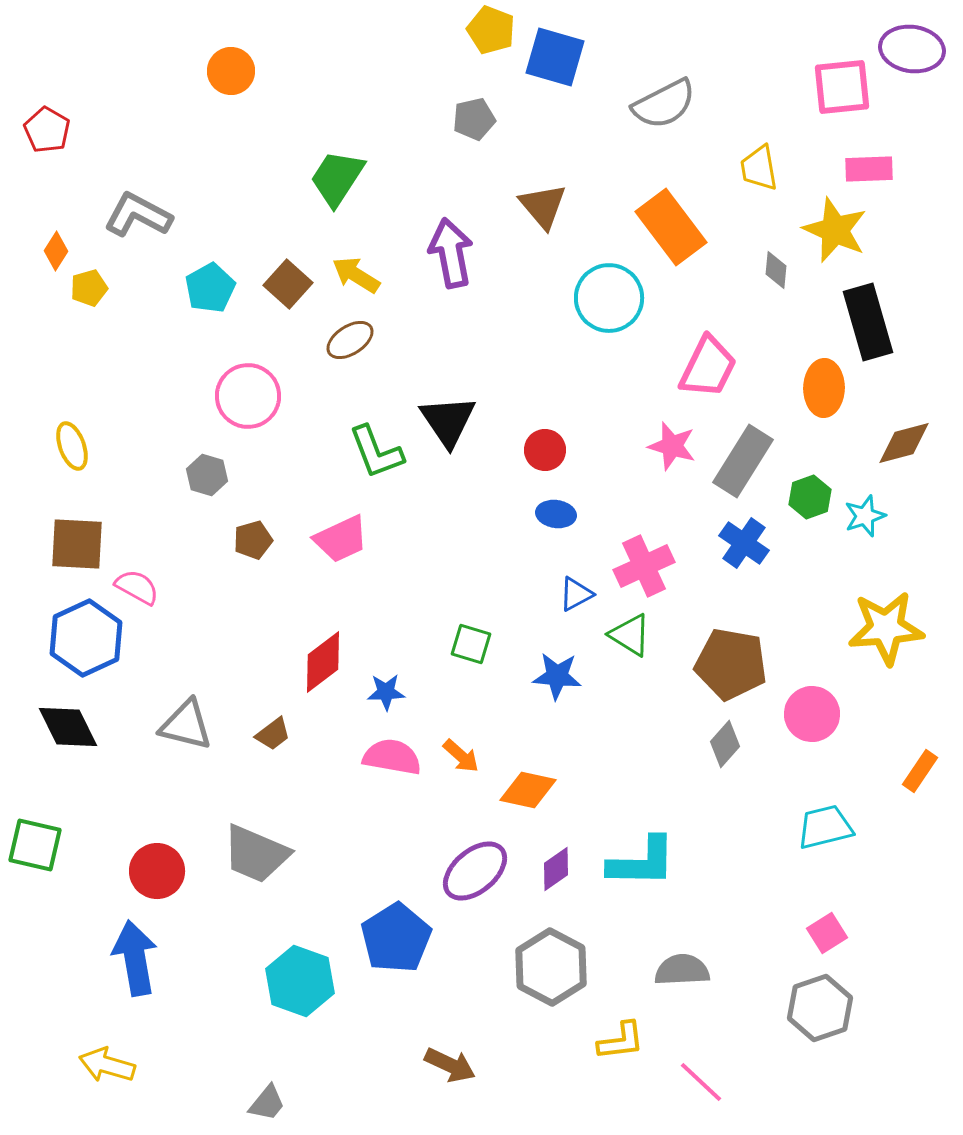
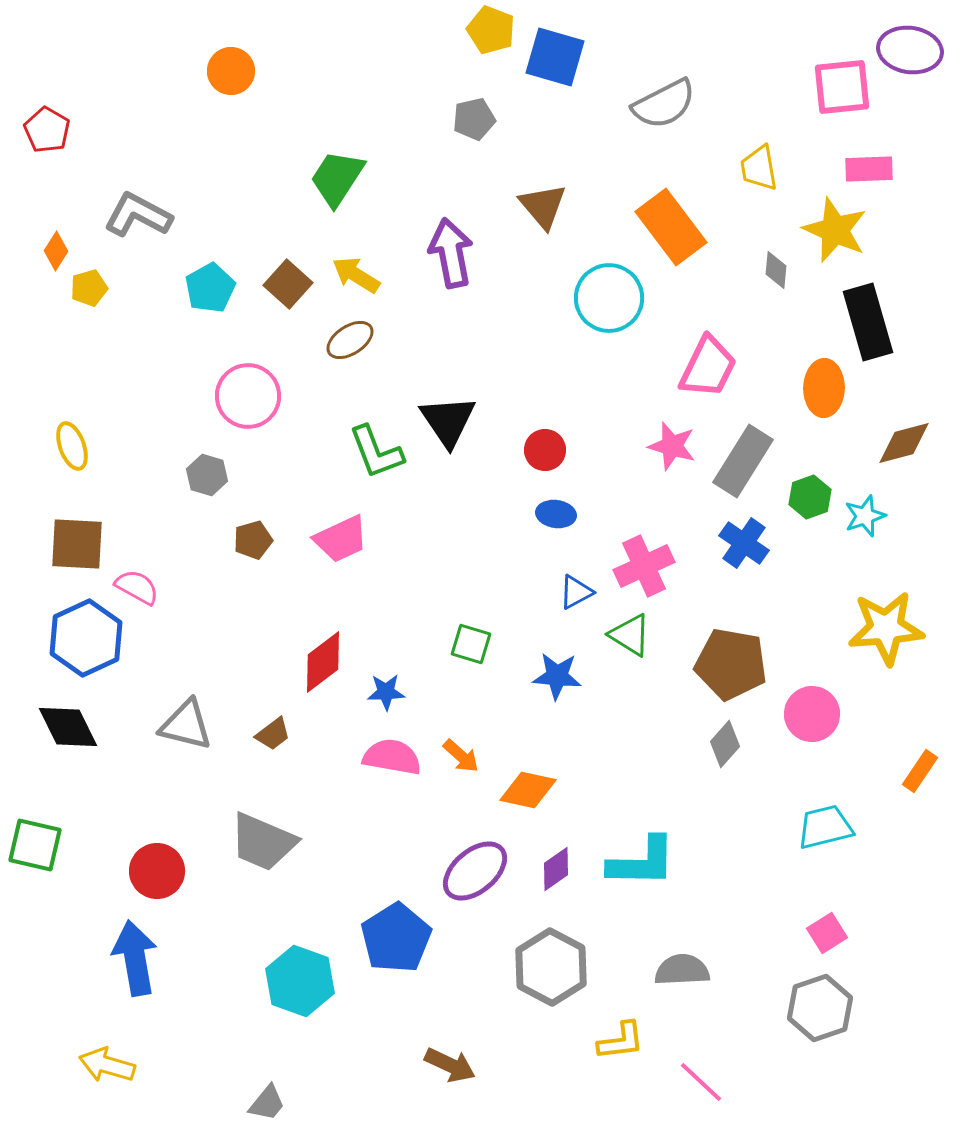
purple ellipse at (912, 49): moved 2 px left, 1 px down
blue triangle at (576, 594): moved 2 px up
gray trapezoid at (256, 854): moved 7 px right, 12 px up
